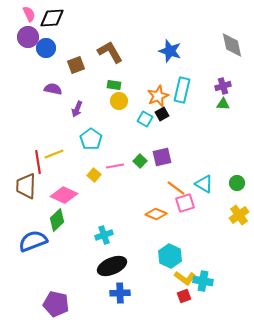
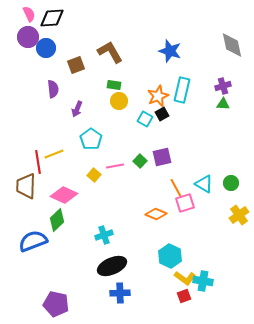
purple semicircle at (53, 89): rotated 72 degrees clockwise
green circle at (237, 183): moved 6 px left
orange line at (176, 188): rotated 24 degrees clockwise
